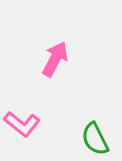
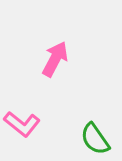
green semicircle: rotated 8 degrees counterclockwise
